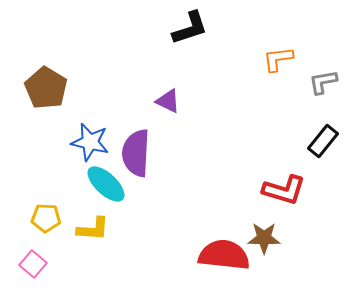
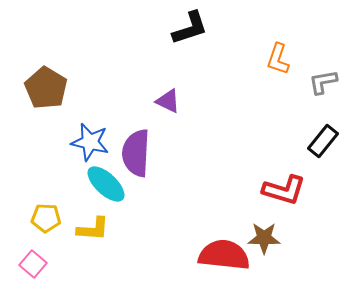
orange L-shape: rotated 64 degrees counterclockwise
